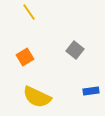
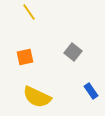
gray square: moved 2 px left, 2 px down
orange square: rotated 18 degrees clockwise
blue rectangle: rotated 63 degrees clockwise
